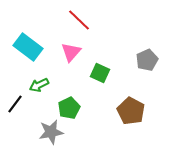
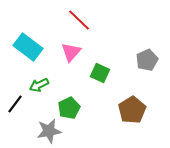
brown pentagon: moved 1 px right, 1 px up; rotated 12 degrees clockwise
gray star: moved 2 px left, 1 px up
